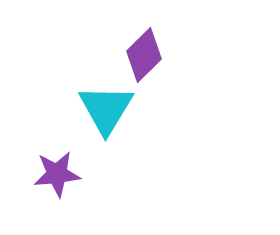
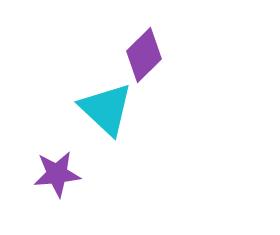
cyan triangle: rotated 18 degrees counterclockwise
